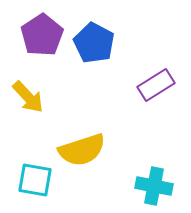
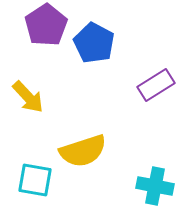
purple pentagon: moved 4 px right, 10 px up
yellow semicircle: moved 1 px right, 1 px down
cyan cross: moved 1 px right
